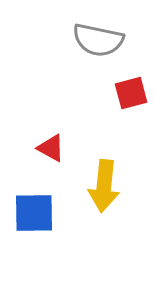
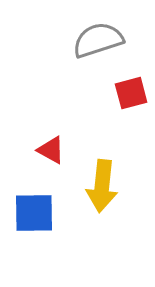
gray semicircle: rotated 150 degrees clockwise
red triangle: moved 2 px down
yellow arrow: moved 2 px left
